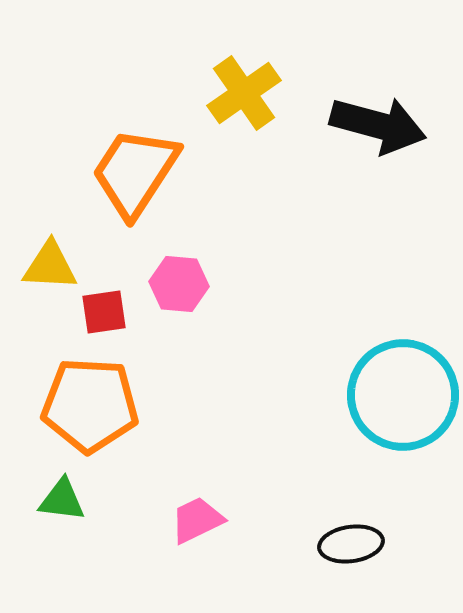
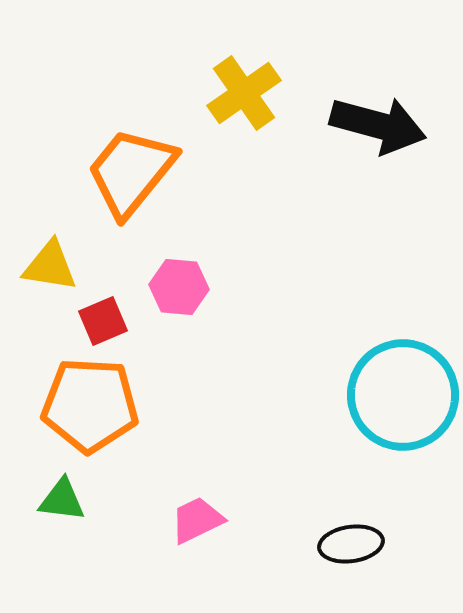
orange trapezoid: moved 4 px left; rotated 6 degrees clockwise
yellow triangle: rotated 6 degrees clockwise
pink hexagon: moved 3 px down
red square: moved 1 px left, 9 px down; rotated 15 degrees counterclockwise
